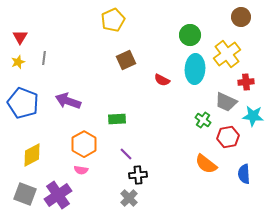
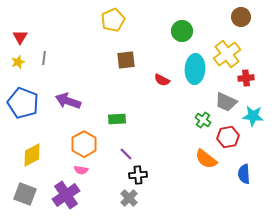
green circle: moved 8 px left, 4 px up
brown square: rotated 18 degrees clockwise
red cross: moved 4 px up
orange semicircle: moved 5 px up
purple cross: moved 8 px right
